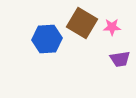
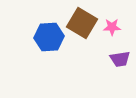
blue hexagon: moved 2 px right, 2 px up
